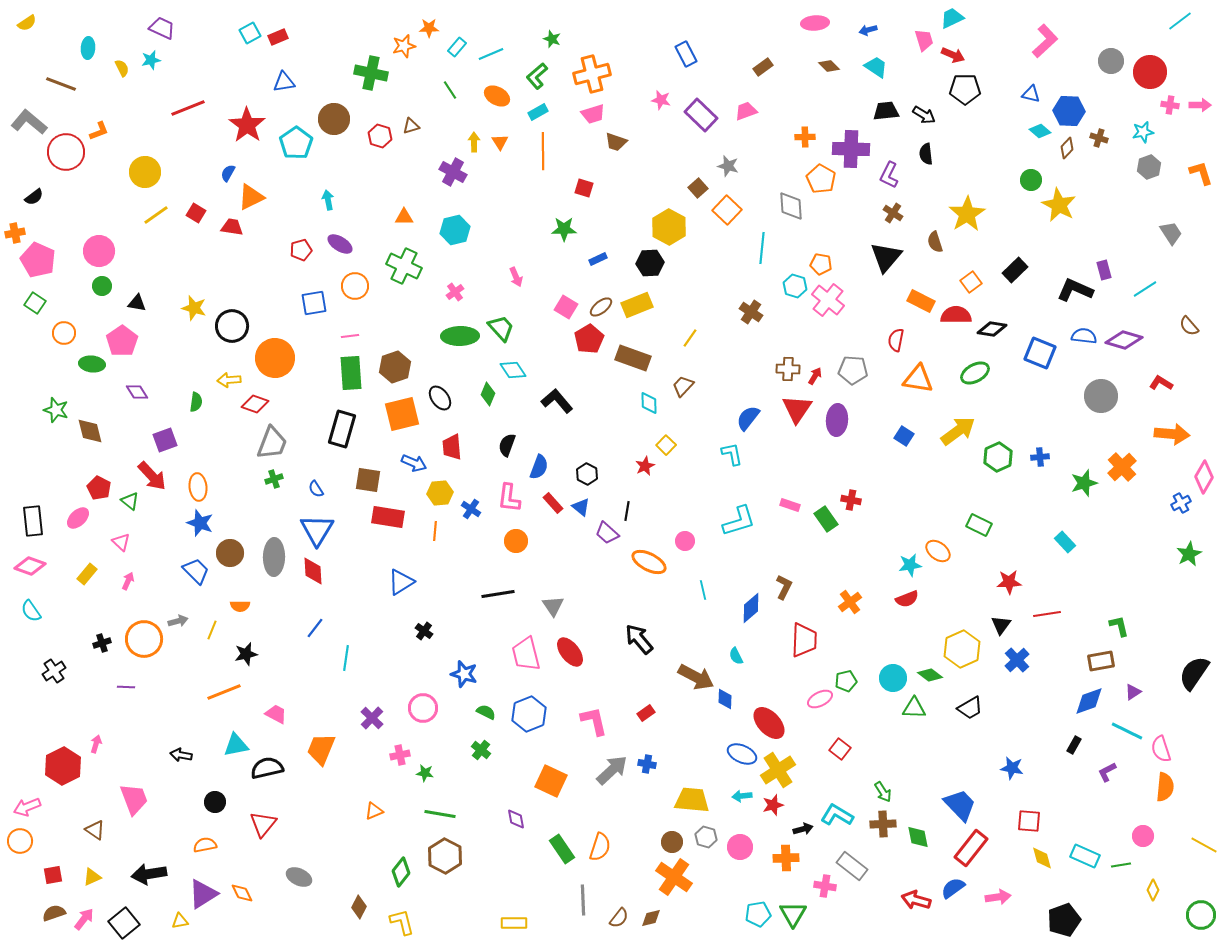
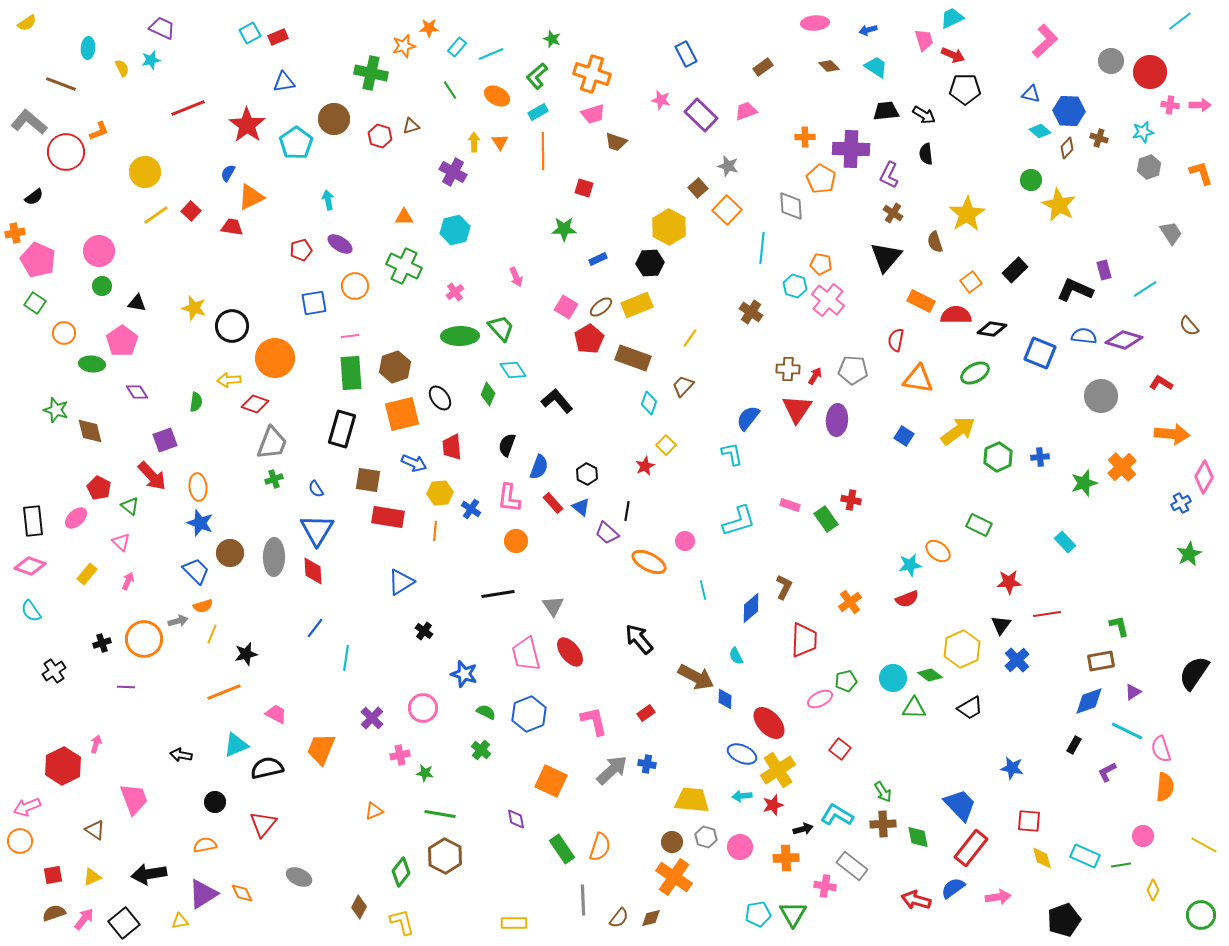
orange cross at (592, 74): rotated 33 degrees clockwise
red square at (196, 213): moved 5 px left, 2 px up; rotated 12 degrees clockwise
cyan diamond at (649, 403): rotated 20 degrees clockwise
green triangle at (130, 501): moved 5 px down
pink ellipse at (78, 518): moved 2 px left
orange semicircle at (240, 606): moved 37 px left; rotated 18 degrees counterclockwise
yellow line at (212, 630): moved 4 px down
cyan triangle at (236, 745): rotated 12 degrees counterclockwise
